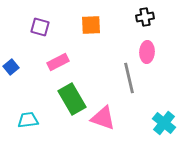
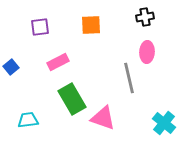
purple square: rotated 24 degrees counterclockwise
